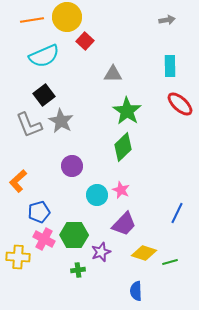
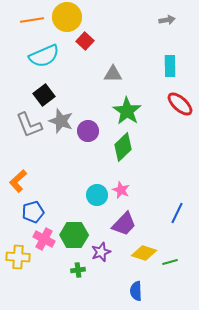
gray star: rotated 10 degrees counterclockwise
purple circle: moved 16 px right, 35 px up
blue pentagon: moved 6 px left
